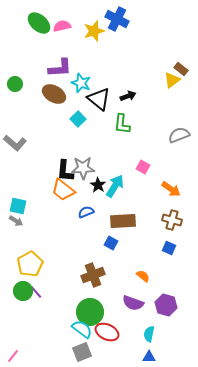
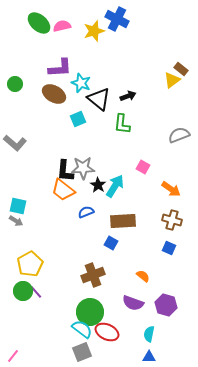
cyan square at (78, 119): rotated 21 degrees clockwise
